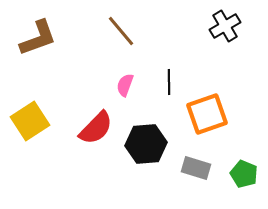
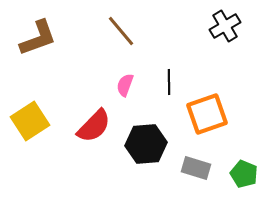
red semicircle: moved 2 px left, 2 px up
